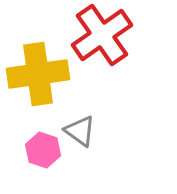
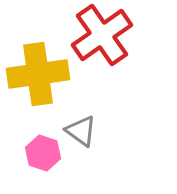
gray triangle: moved 1 px right
pink hexagon: moved 3 px down
